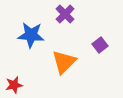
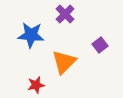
red star: moved 22 px right
